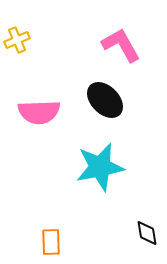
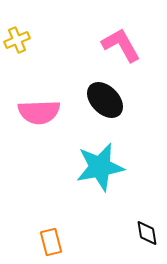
orange rectangle: rotated 12 degrees counterclockwise
